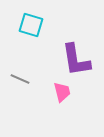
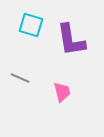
purple L-shape: moved 5 px left, 20 px up
gray line: moved 1 px up
